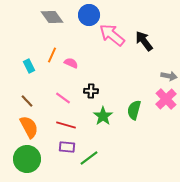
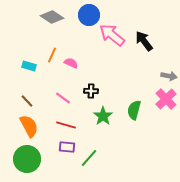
gray diamond: rotated 20 degrees counterclockwise
cyan rectangle: rotated 48 degrees counterclockwise
orange semicircle: moved 1 px up
green line: rotated 12 degrees counterclockwise
